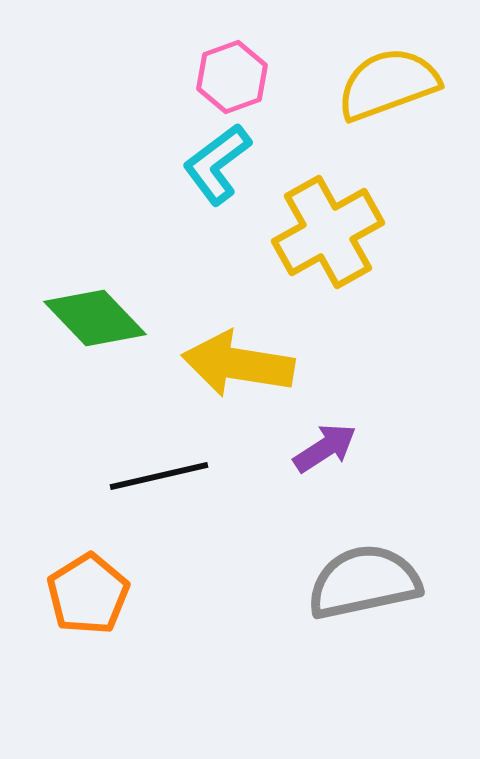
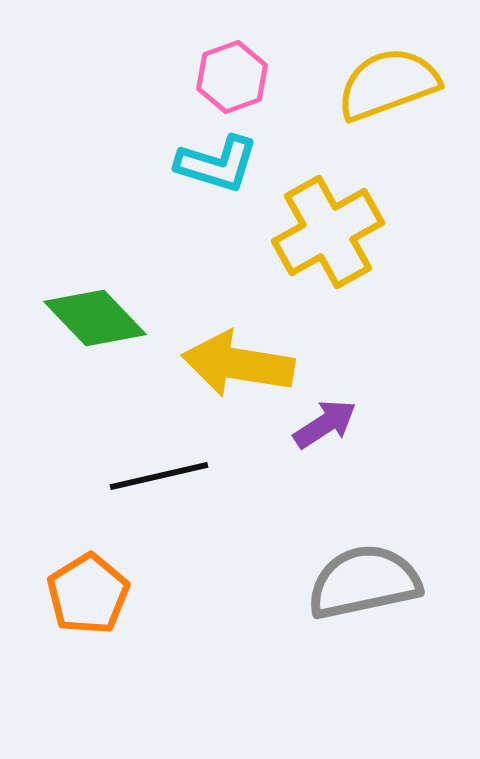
cyan L-shape: rotated 126 degrees counterclockwise
purple arrow: moved 24 px up
